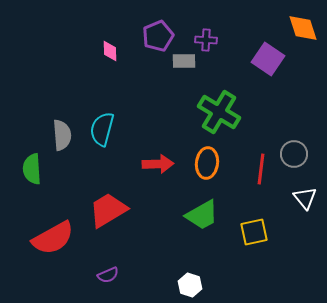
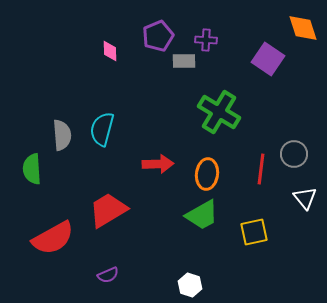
orange ellipse: moved 11 px down
